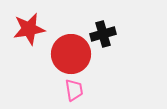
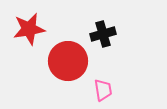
red circle: moved 3 px left, 7 px down
pink trapezoid: moved 29 px right
